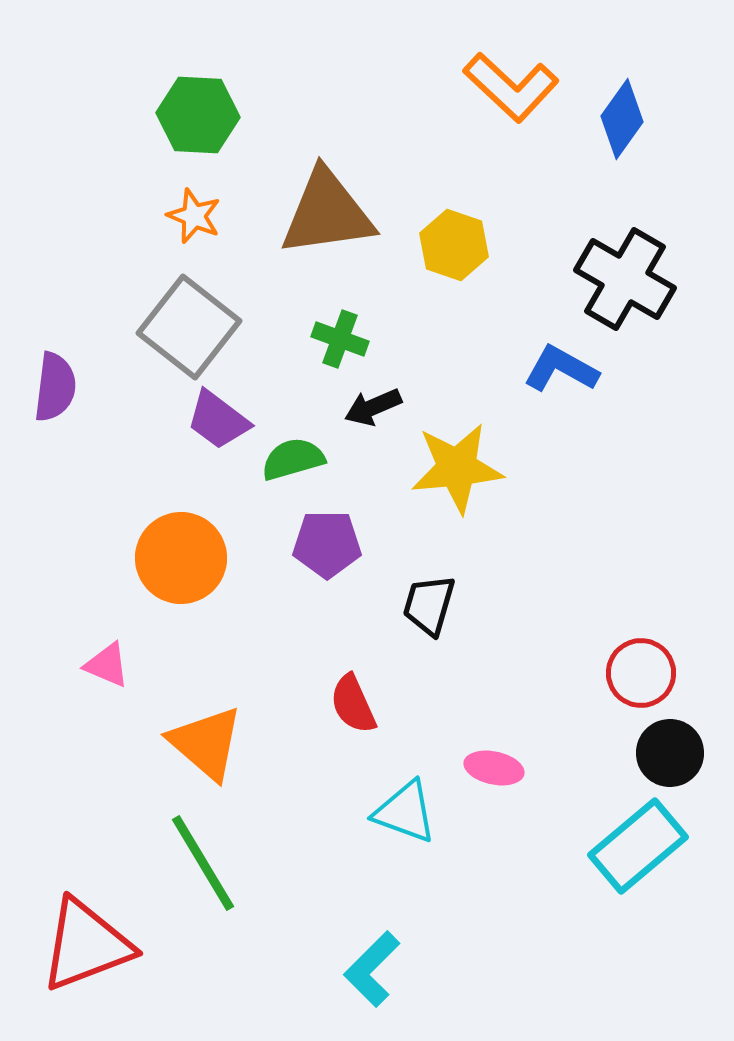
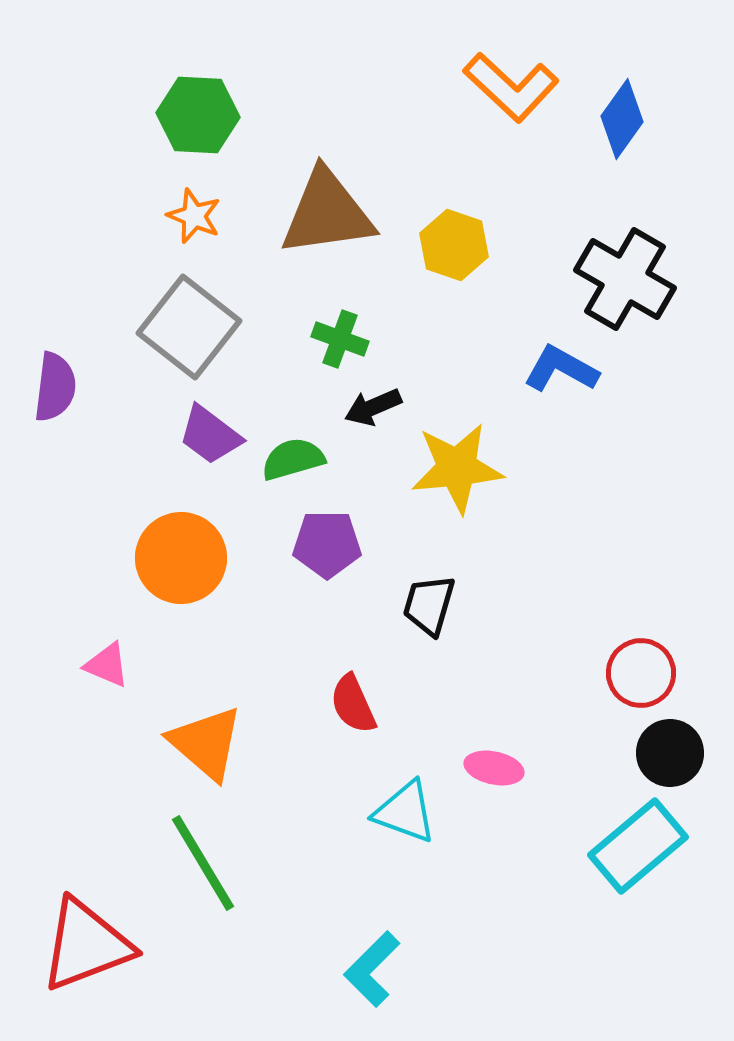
purple trapezoid: moved 8 px left, 15 px down
